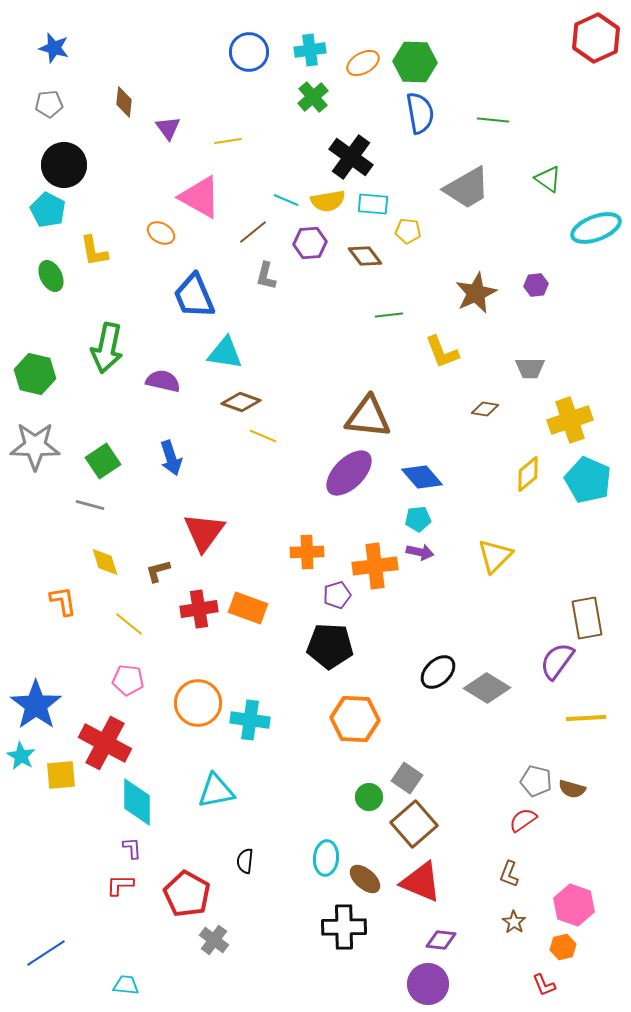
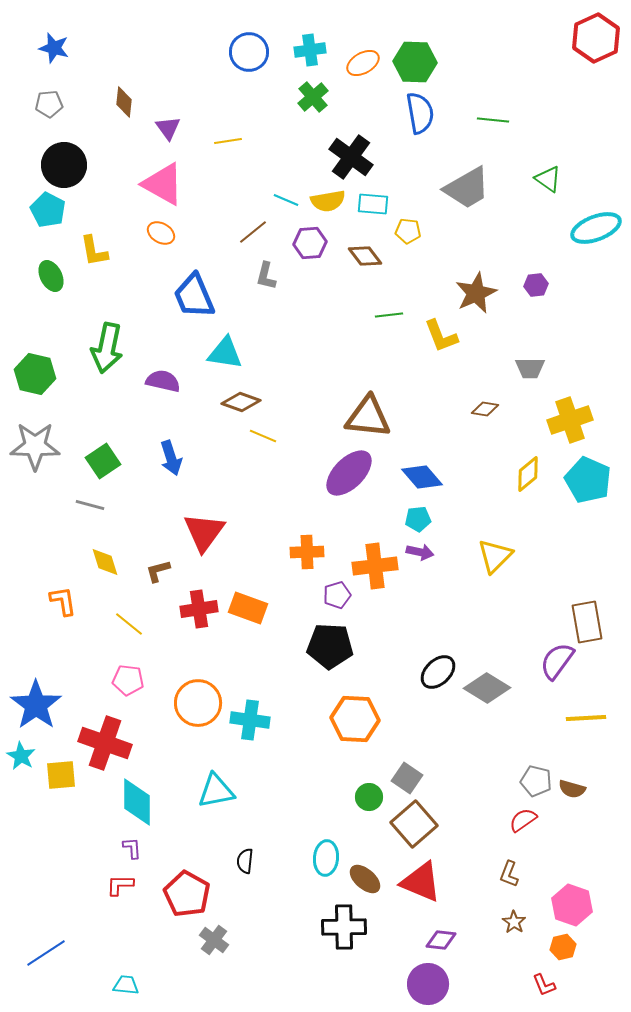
pink triangle at (200, 197): moved 37 px left, 13 px up
yellow L-shape at (442, 352): moved 1 px left, 16 px up
brown rectangle at (587, 618): moved 4 px down
red cross at (105, 743): rotated 9 degrees counterclockwise
pink hexagon at (574, 905): moved 2 px left
